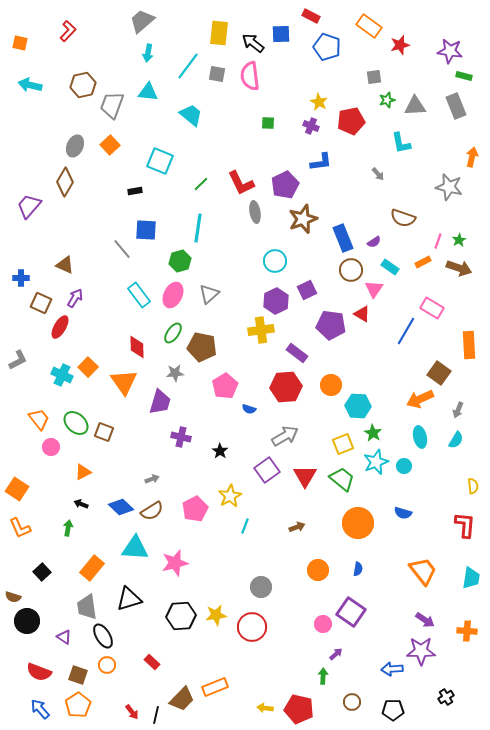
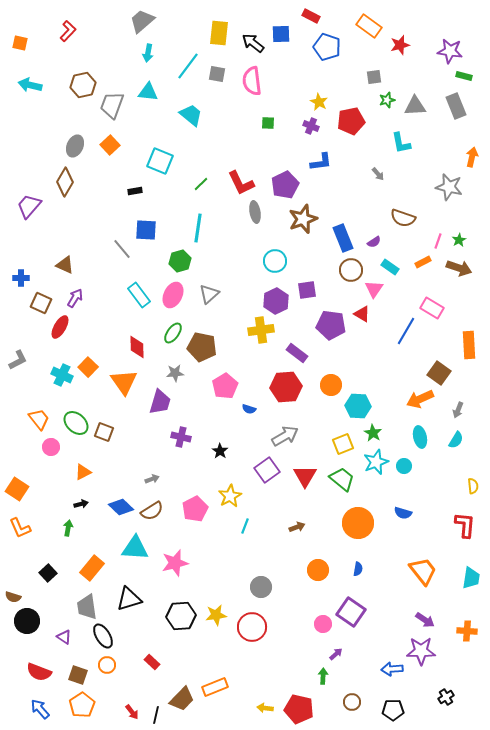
pink semicircle at (250, 76): moved 2 px right, 5 px down
purple square at (307, 290): rotated 18 degrees clockwise
black arrow at (81, 504): rotated 144 degrees clockwise
black square at (42, 572): moved 6 px right, 1 px down
orange pentagon at (78, 705): moved 4 px right
